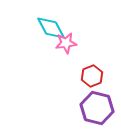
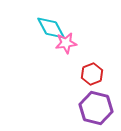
red hexagon: moved 2 px up
purple hexagon: moved 1 px left
